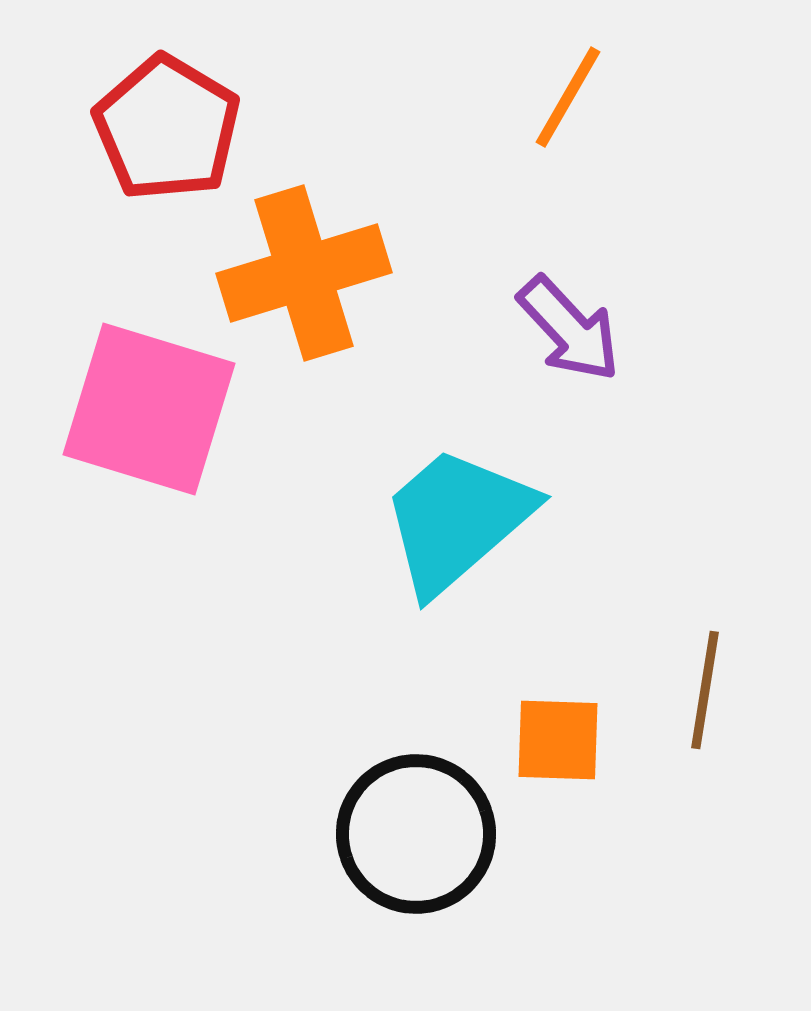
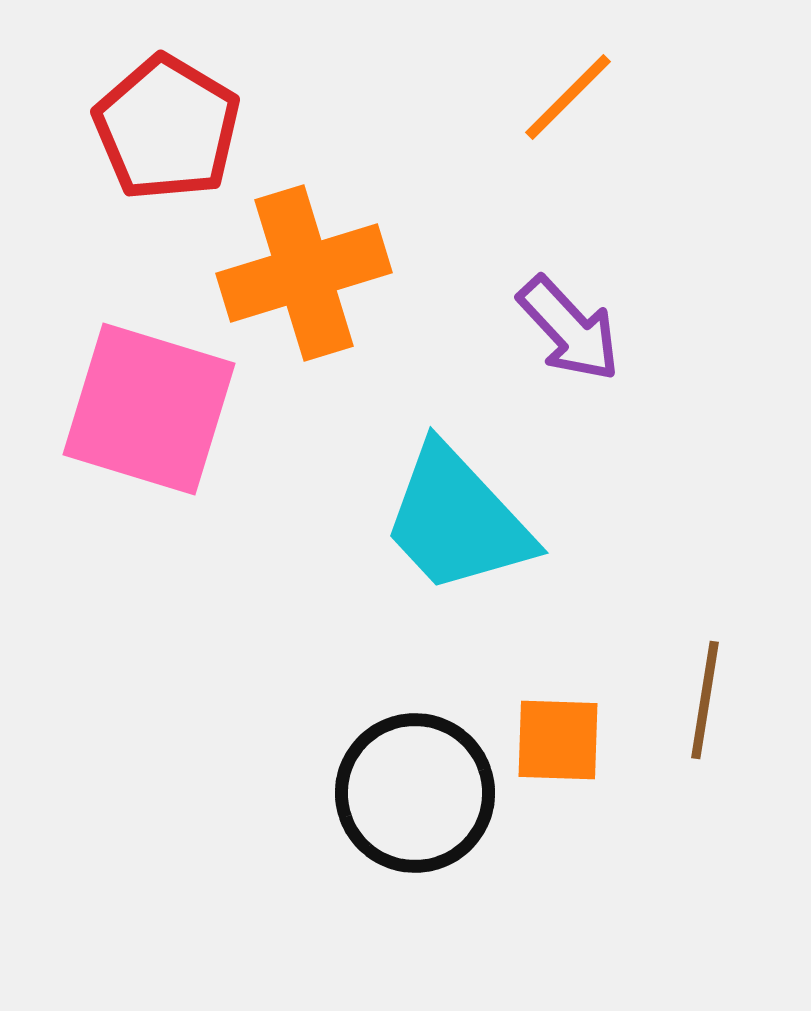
orange line: rotated 15 degrees clockwise
cyan trapezoid: rotated 92 degrees counterclockwise
brown line: moved 10 px down
black circle: moved 1 px left, 41 px up
